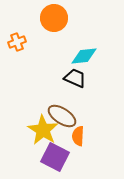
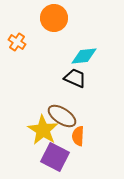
orange cross: rotated 36 degrees counterclockwise
